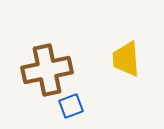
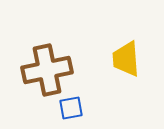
blue square: moved 2 px down; rotated 10 degrees clockwise
